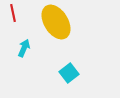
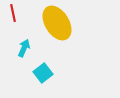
yellow ellipse: moved 1 px right, 1 px down
cyan square: moved 26 px left
